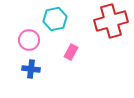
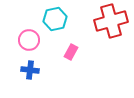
blue cross: moved 1 px left, 1 px down
